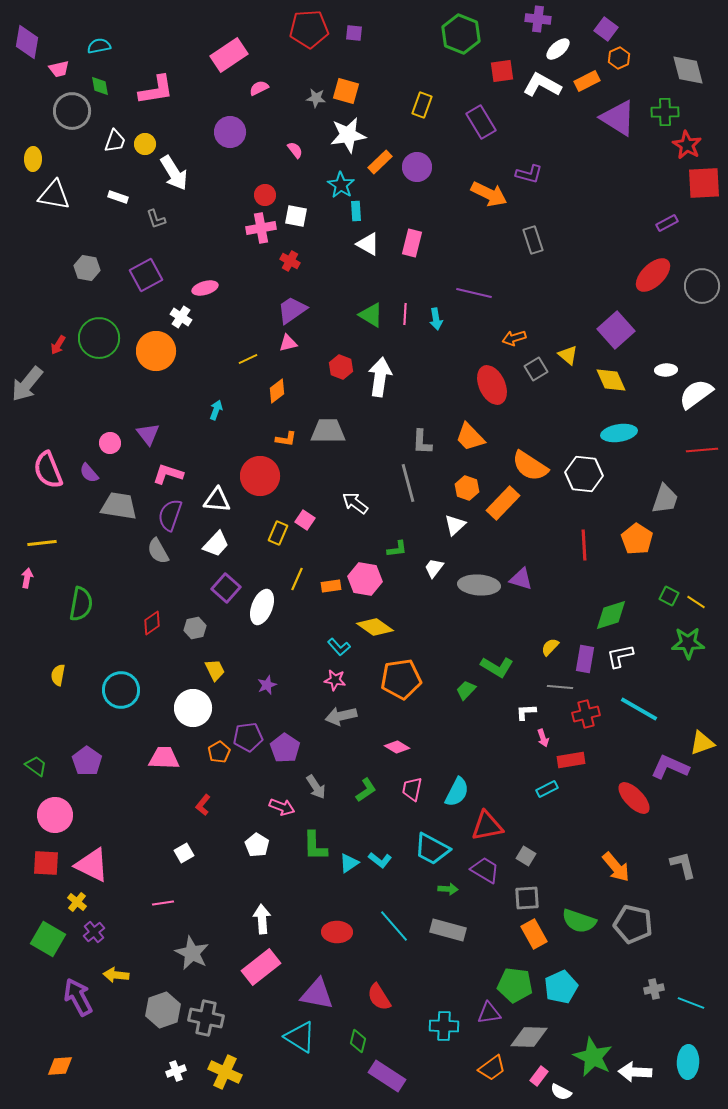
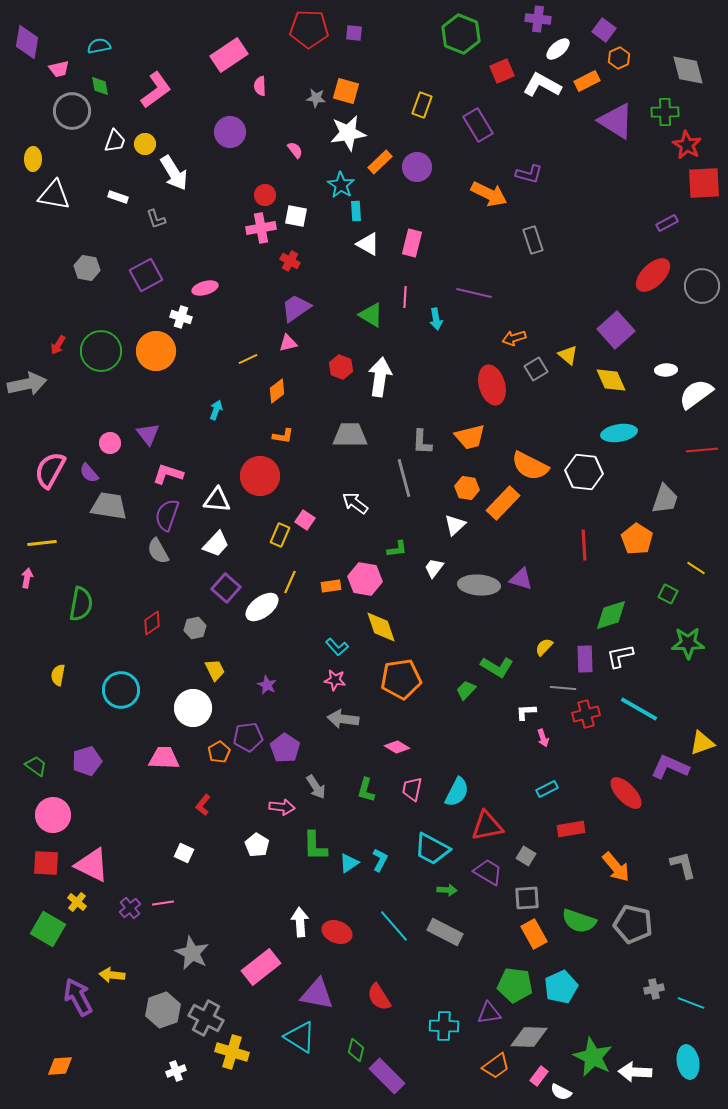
red pentagon at (309, 29): rotated 6 degrees clockwise
purple square at (606, 29): moved 2 px left, 1 px down
red square at (502, 71): rotated 15 degrees counterclockwise
pink semicircle at (259, 88): moved 1 px right, 2 px up; rotated 66 degrees counterclockwise
pink L-shape at (156, 90): rotated 27 degrees counterclockwise
purple triangle at (618, 118): moved 2 px left, 3 px down
purple rectangle at (481, 122): moved 3 px left, 3 px down
white star at (348, 135): moved 2 px up
purple trapezoid at (292, 310): moved 4 px right, 2 px up
pink line at (405, 314): moved 17 px up
white cross at (181, 317): rotated 15 degrees counterclockwise
green circle at (99, 338): moved 2 px right, 13 px down
gray arrow at (27, 384): rotated 141 degrees counterclockwise
red ellipse at (492, 385): rotated 9 degrees clockwise
gray trapezoid at (328, 431): moved 22 px right, 4 px down
orange trapezoid at (470, 437): rotated 60 degrees counterclockwise
orange L-shape at (286, 439): moved 3 px left, 3 px up
orange semicircle at (530, 466): rotated 6 degrees counterclockwise
pink semicircle at (48, 470): moved 2 px right; rotated 51 degrees clockwise
white hexagon at (584, 474): moved 2 px up
gray line at (408, 483): moved 4 px left, 5 px up
orange hexagon at (467, 488): rotated 10 degrees counterclockwise
gray trapezoid at (119, 506): moved 10 px left
purple semicircle at (170, 515): moved 3 px left
yellow rectangle at (278, 533): moved 2 px right, 2 px down
yellow line at (297, 579): moved 7 px left, 3 px down
green square at (669, 596): moved 1 px left, 2 px up
yellow line at (696, 602): moved 34 px up
white ellipse at (262, 607): rotated 32 degrees clockwise
yellow diamond at (375, 627): moved 6 px right; rotated 36 degrees clockwise
cyan L-shape at (339, 647): moved 2 px left
yellow semicircle at (550, 647): moved 6 px left
purple rectangle at (585, 659): rotated 12 degrees counterclockwise
purple star at (267, 685): rotated 24 degrees counterclockwise
gray line at (560, 687): moved 3 px right, 1 px down
gray arrow at (341, 716): moved 2 px right, 3 px down; rotated 20 degrees clockwise
red rectangle at (571, 760): moved 69 px down
purple pentagon at (87, 761): rotated 20 degrees clockwise
green L-shape at (366, 790): rotated 140 degrees clockwise
red ellipse at (634, 798): moved 8 px left, 5 px up
pink arrow at (282, 807): rotated 15 degrees counterclockwise
pink circle at (55, 815): moved 2 px left
white square at (184, 853): rotated 36 degrees counterclockwise
cyan L-shape at (380, 860): rotated 100 degrees counterclockwise
purple trapezoid at (485, 870): moved 3 px right, 2 px down
green arrow at (448, 889): moved 1 px left, 1 px down
white arrow at (262, 919): moved 38 px right, 3 px down
gray rectangle at (448, 930): moved 3 px left, 2 px down; rotated 12 degrees clockwise
purple cross at (94, 932): moved 36 px right, 24 px up
red ellipse at (337, 932): rotated 20 degrees clockwise
green square at (48, 939): moved 10 px up
yellow arrow at (116, 975): moved 4 px left
gray cross at (206, 1018): rotated 16 degrees clockwise
green diamond at (358, 1041): moved 2 px left, 9 px down
cyan ellipse at (688, 1062): rotated 12 degrees counterclockwise
orange trapezoid at (492, 1068): moved 4 px right, 2 px up
yellow cross at (225, 1072): moved 7 px right, 20 px up; rotated 8 degrees counterclockwise
purple rectangle at (387, 1076): rotated 12 degrees clockwise
